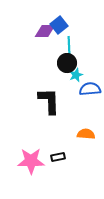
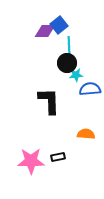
cyan star: rotated 16 degrees clockwise
